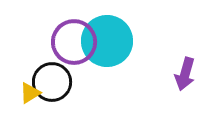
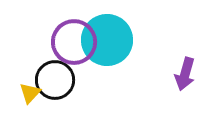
cyan circle: moved 1 px up
black circle: moved 3 px right, 2 px up
yellow triangle: rotated 15 degrees counterclockwise
